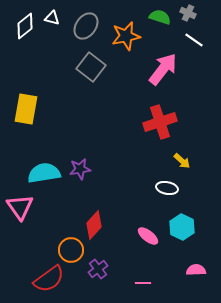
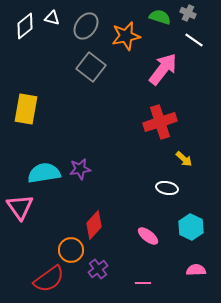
yellow arrow: moved 2 px right, 2 px up
cyan hexagon: moved 9 px right
